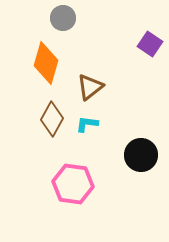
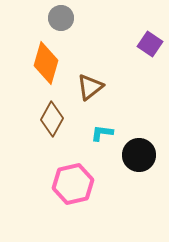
gray circle: moved 2 px left
cyan L-shape: moved 15 px right, 9 px down
black circle: moved 2 px left
pink hexagon: rotated 21 degrees counterclockwise
